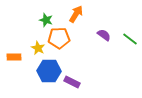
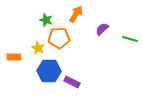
purple semicircle: moved 2 px left, 6 px up; rotated 80 degrees counterclockwise
green line: rotated 21 degrees counterclockwise
